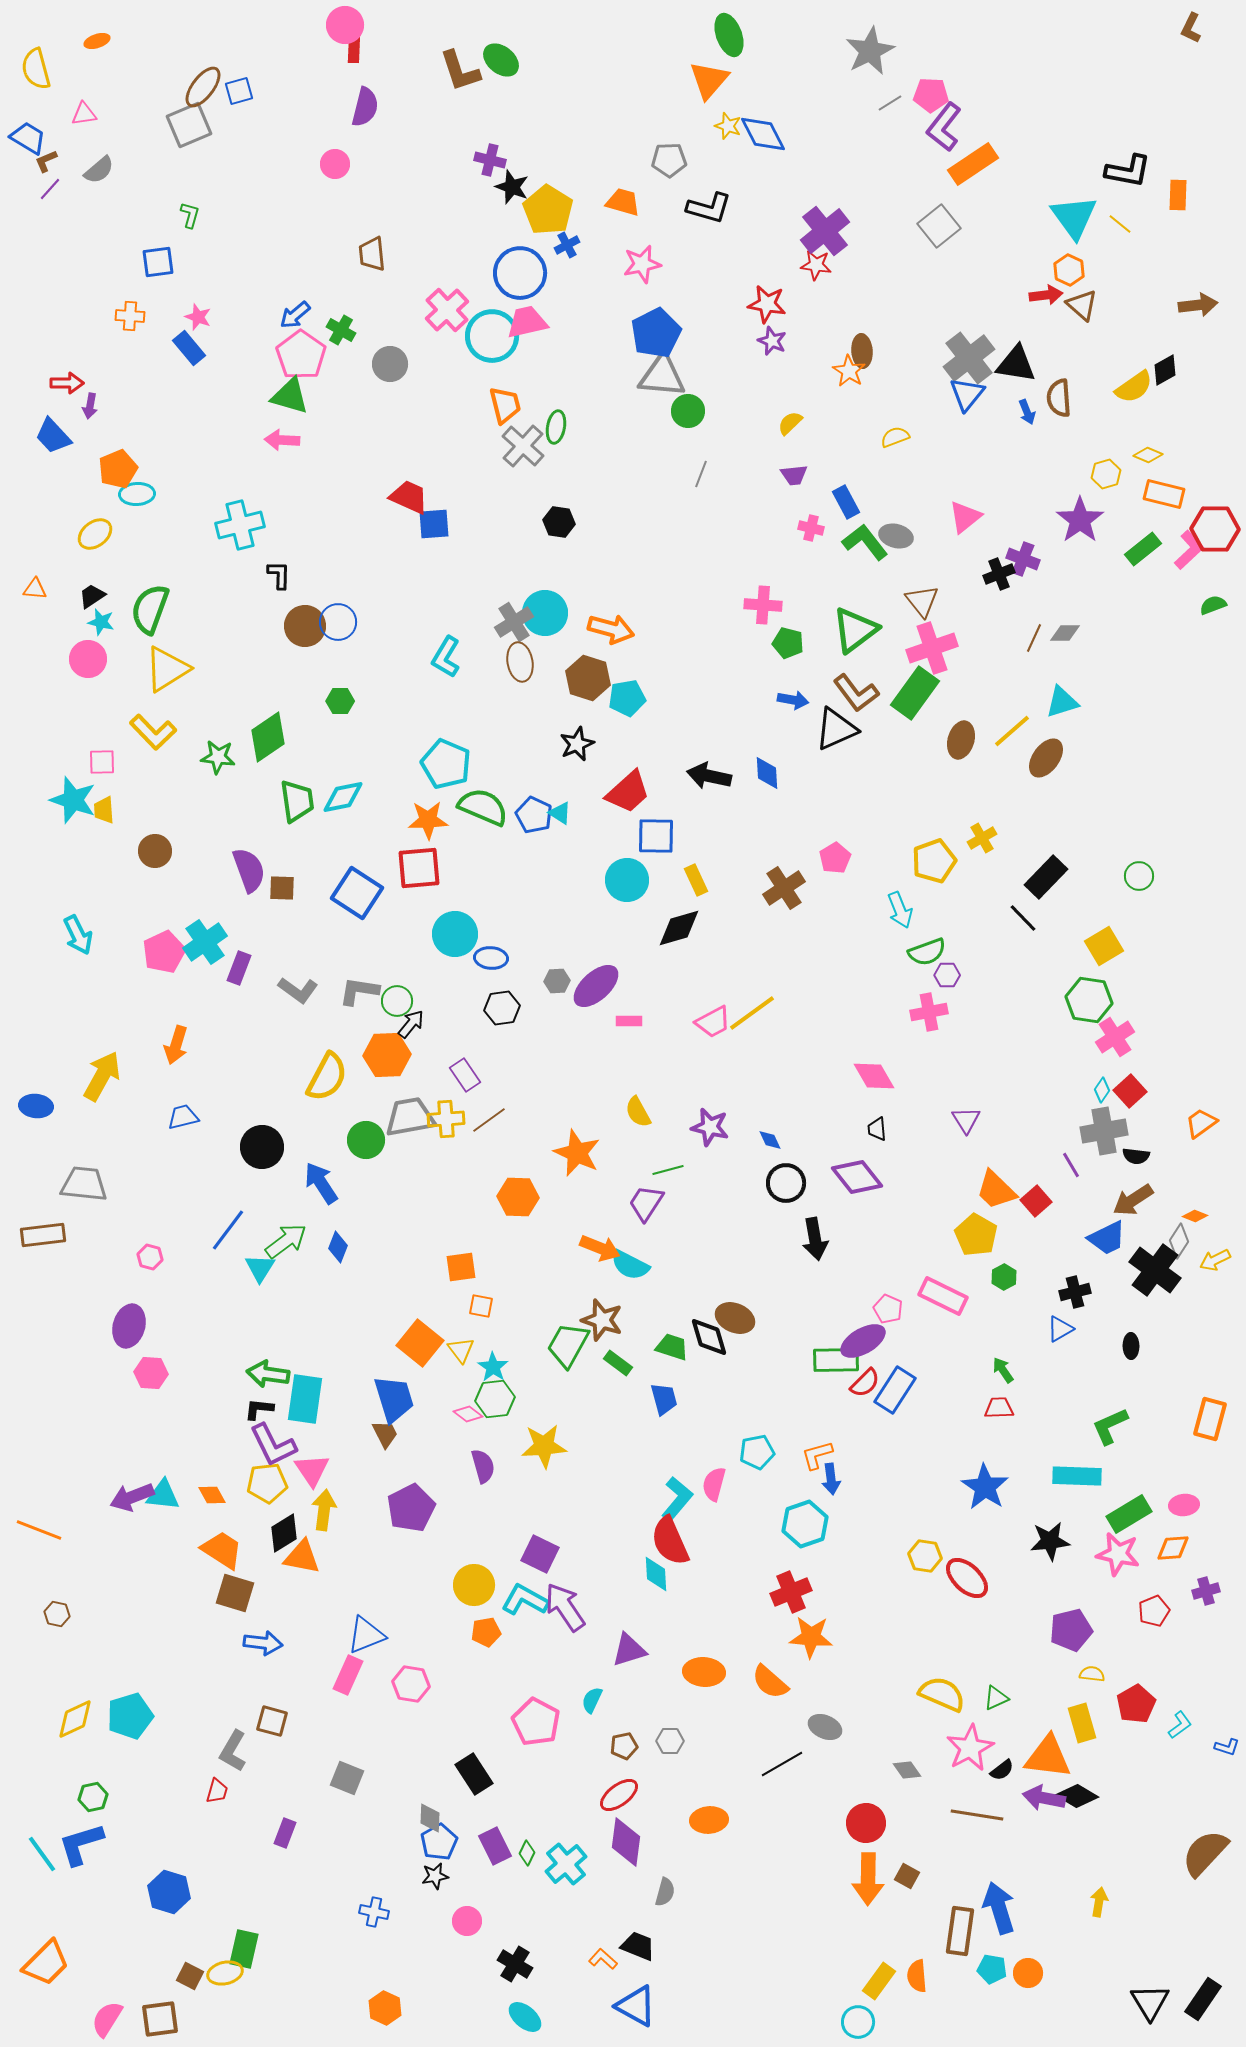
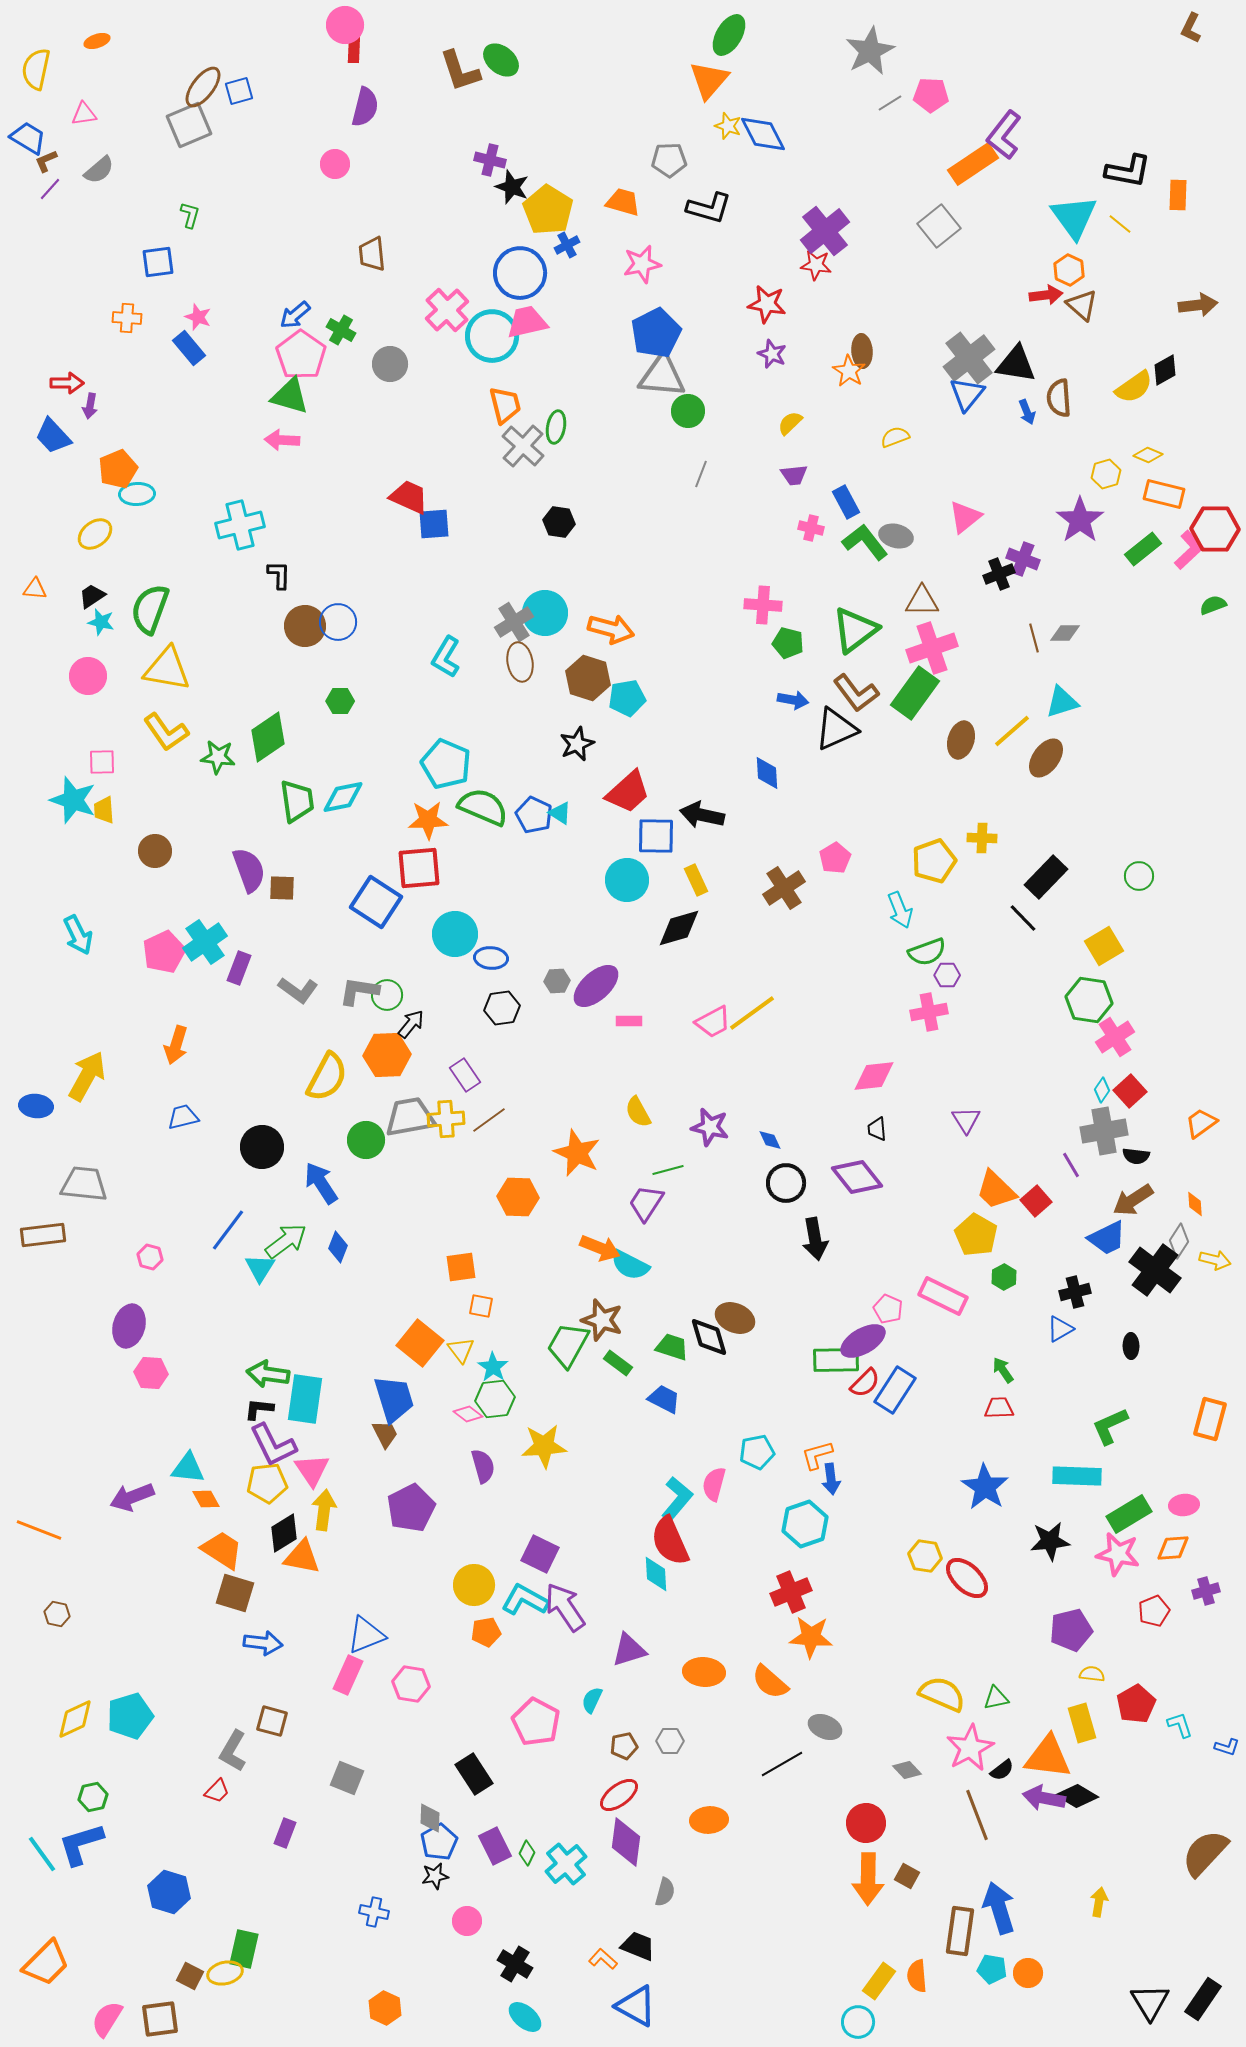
green ellipse at (729, 35): rotated 51 degrees clockwise
yellow semicircle at (36, 69): rotated 27 degrees clockwise
purple L-shape at (944, 127): moved 60 px right, 8 px down
orange cross at (130, 316): moved 3 px left, 2 px down
purple star at (772, 341): moved 13 px down
brown triangle at (922, 601): rotated 51 degrees counterclockwise
brown line at (1034, 638): rotated 40 degrees counterclockwise
pink circle at (88, 659): moved 17 px down
yellow triangle at (167, 669): rotated 42 degrees clockwise
yellow L-shape at (153, 732): moved 13 px right; rotated 9 degrees clockwise
black arrow at (709, 776): moved 7 px left, 39 px down
yellow cross at (982, 838): rotated 32 degrees clockwise
blue square at (357, 893): moved 19 px right, 9 px down
green circle at (397, 1001): moved 10 px left, 6 px up
yellow arrow at (102, 1076): moved 15 px left
pink diamond at (874, 1076): rotated 66 degrees counterclockwise
orange diamond at (1195, 1216): moved 12 px up; rotated 65 degrees clockwise
yellow arrow at (1215, 1260): rotated 140 degrees counterclockwise
blue trapezoid at (664, 1399): rotated 48 degrees counterclockwise
cyan triangle at (163, 1495): moved 25 px right, 27 px up
orange diamond at (212, 1495): moved 6 px left, 4 px down
green triangle at (996, 1698): rotated 12 degrees clockwise
cyan L-shape at (1180, 1725): rotated 72 degrees counterclockwise
gray diamond at (907, 1770): rotated 8 degrees counterclockwise
red trapezoid at (217, 1791): rotated 28 degrees clockwise
brown line at (977, 1815): rotated 60 degrees clockwise
